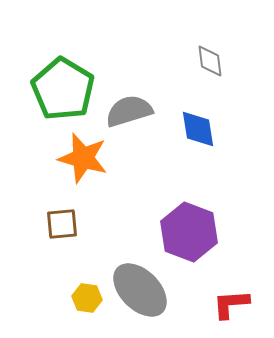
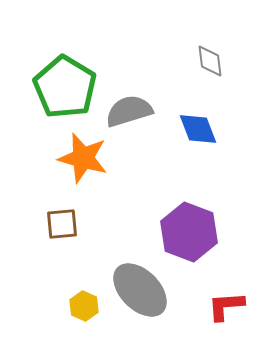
green pentagon: moved 2 px right, 2 px up
blue diamond: rotated 12 degrees counterclockwise
yellow hexagon: moved 3 px left, 8 px down; rotated 16 degrees clockwise
red L-shape: moved 5 px left, 2 px down
